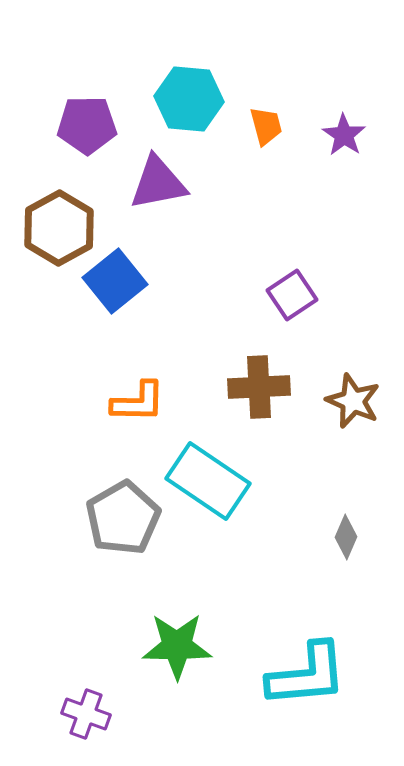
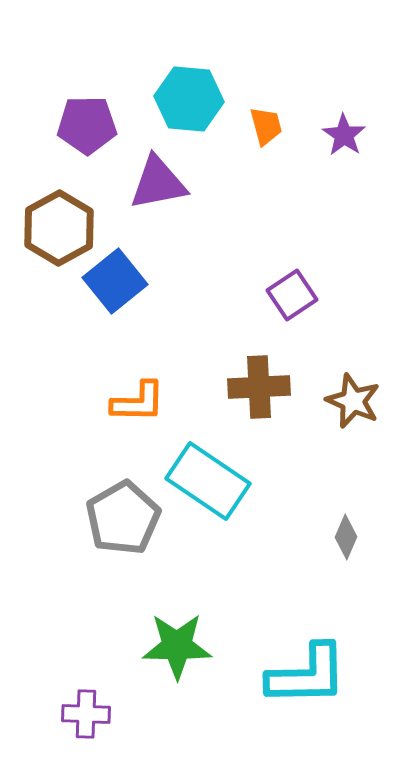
cyan L-shape: rotated 4 degrees clockwise
purple cross: rotated 18 degrees counterclockwise
